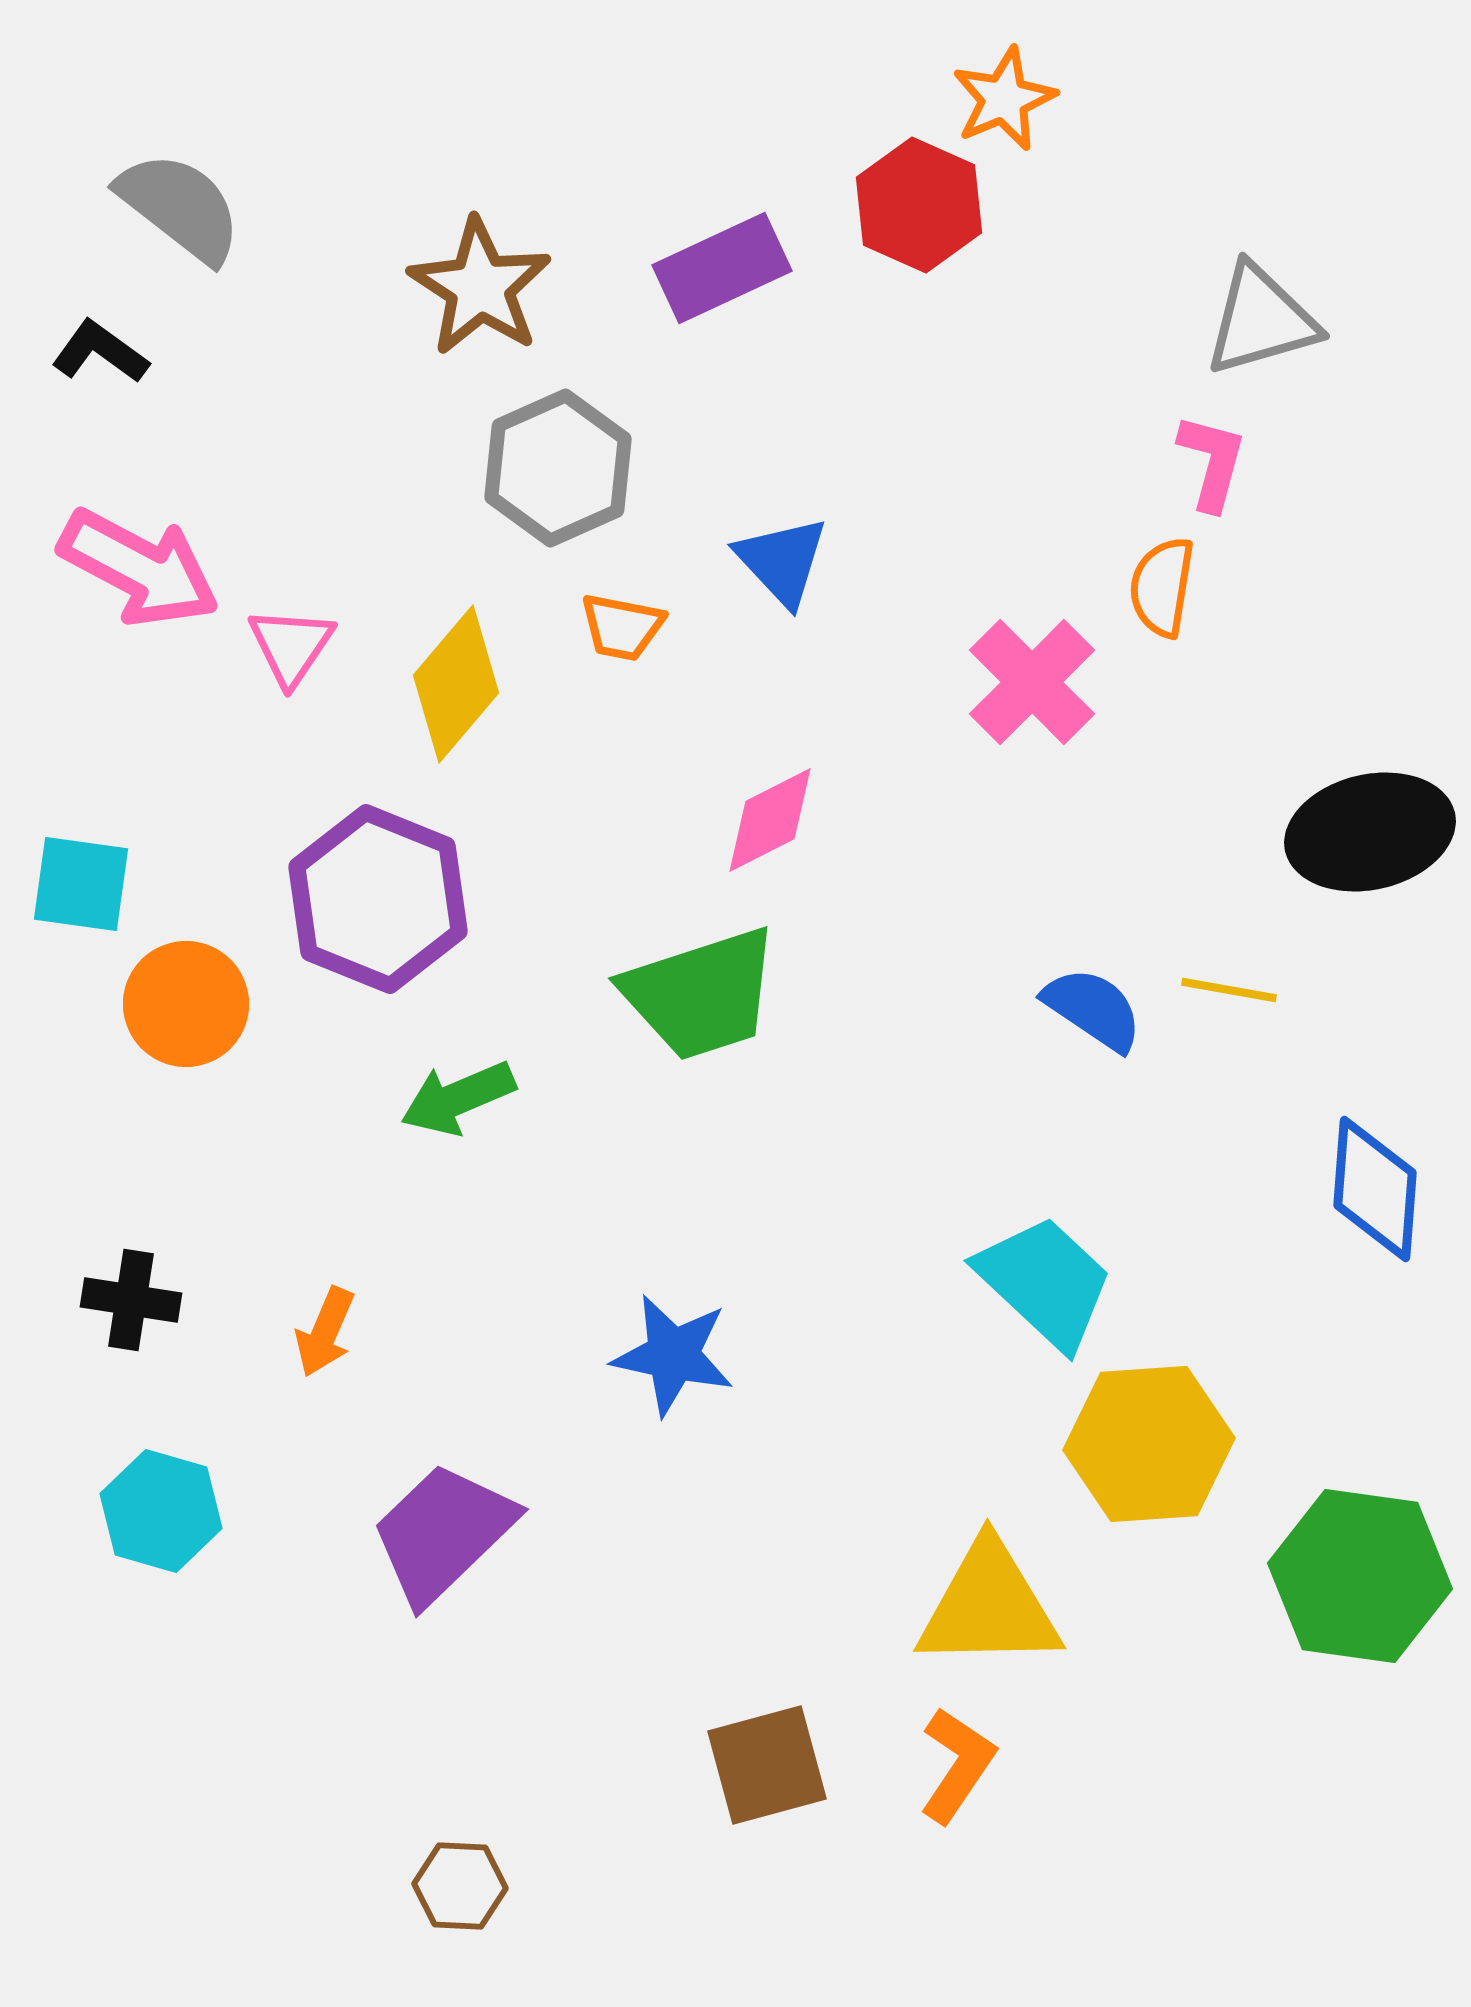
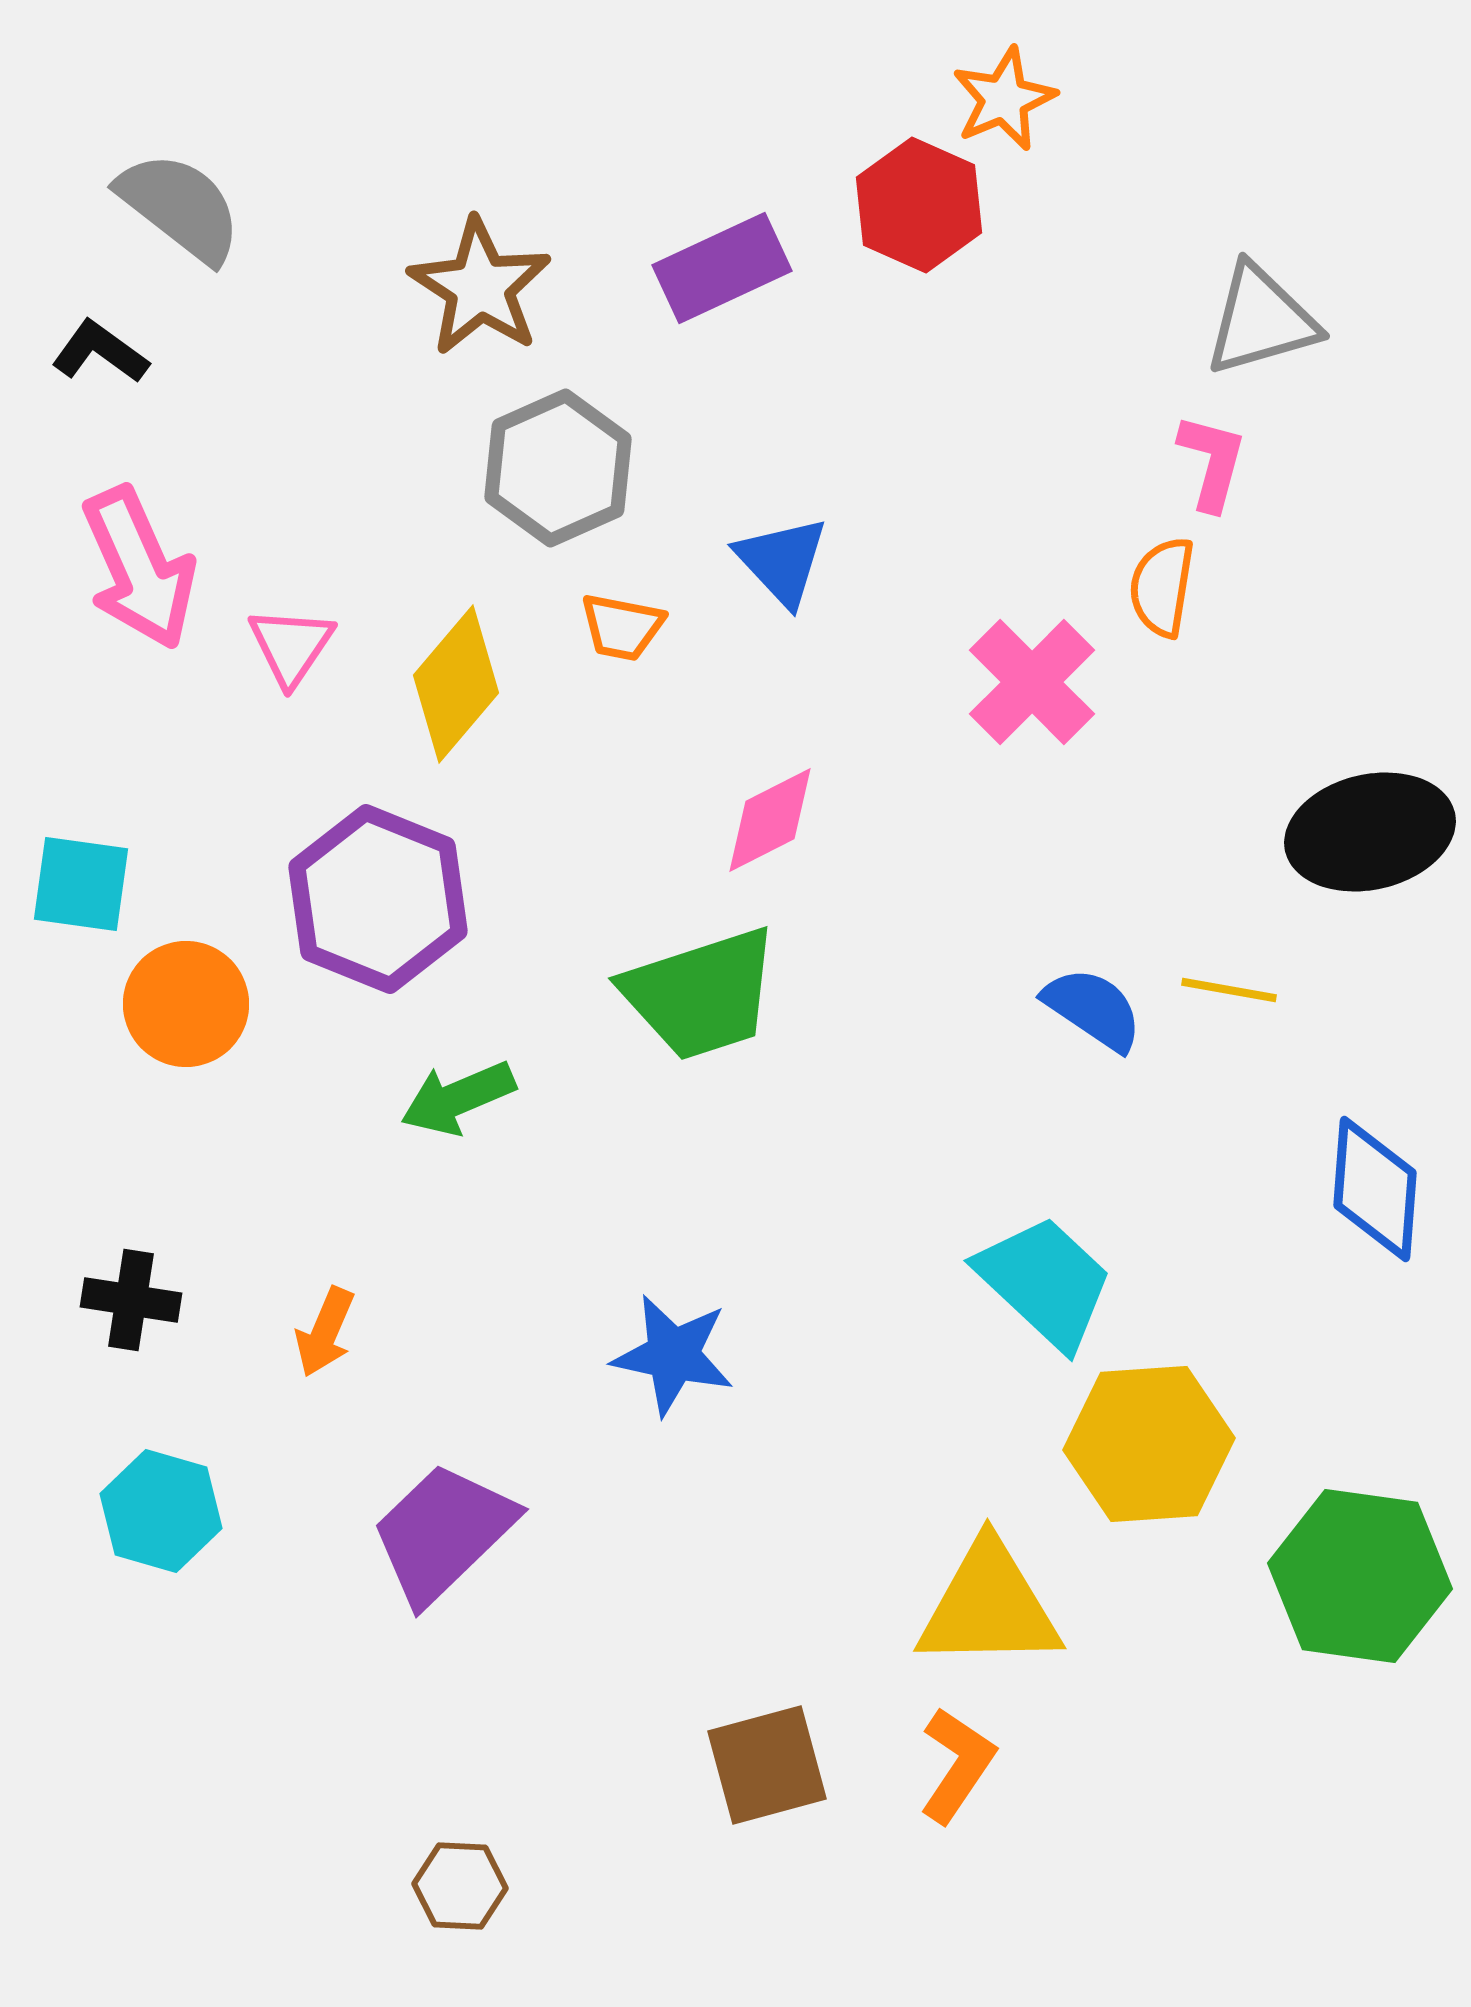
pink arrow: rotated 38 degrees clockwise
